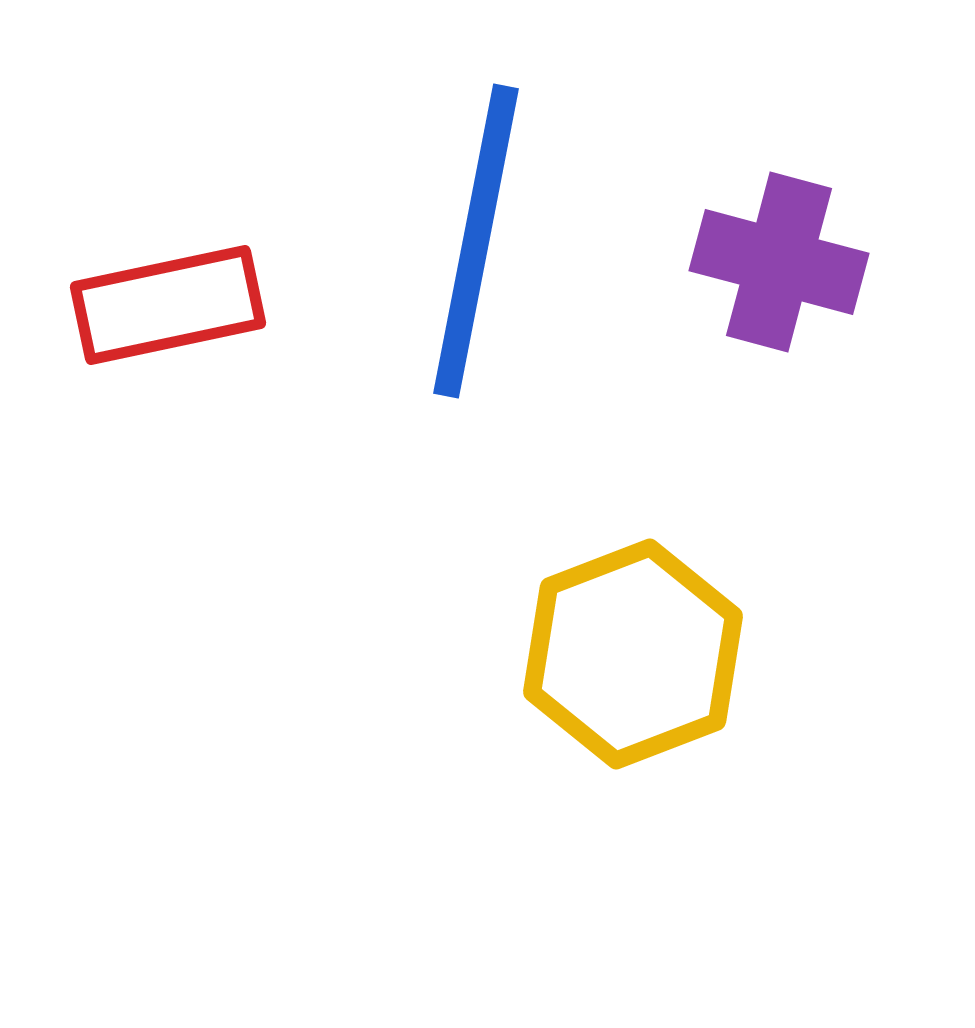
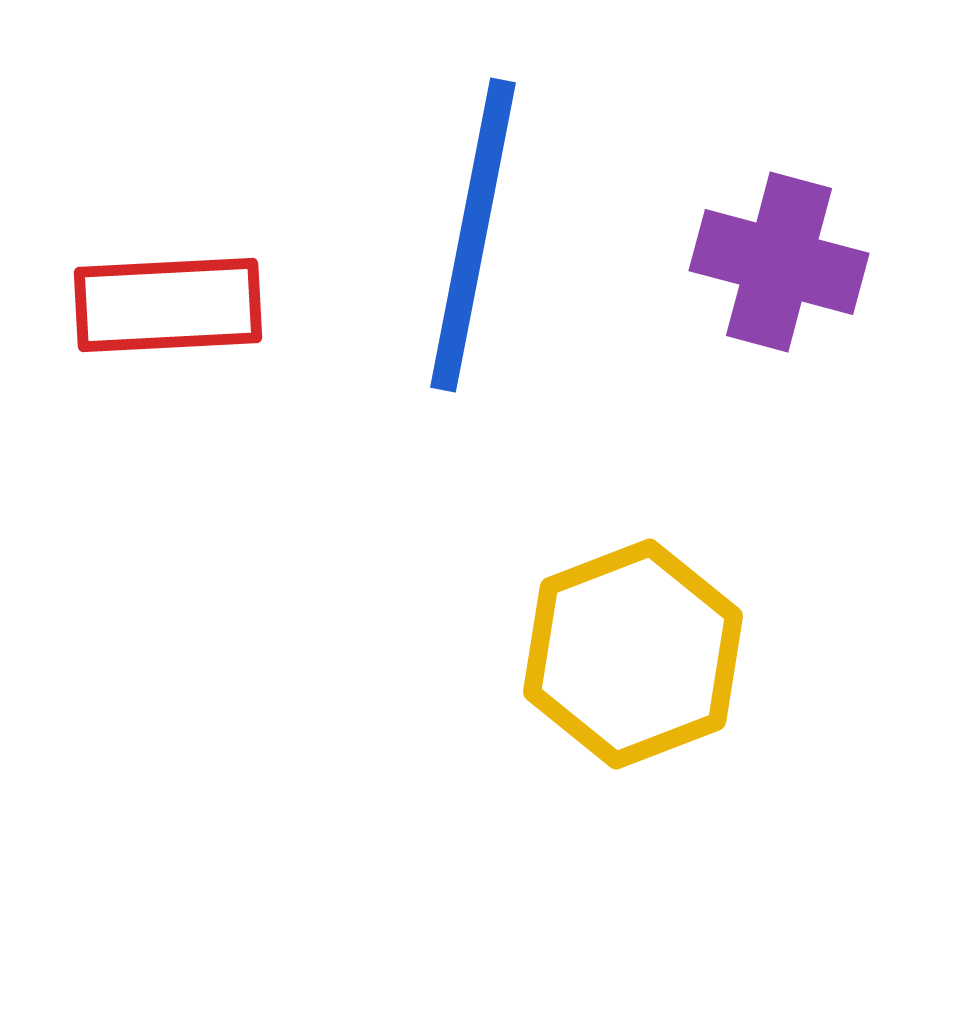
blue line: moved 3 px left, 6 px up
red rectangle: rotated 9 degrees clockwise
